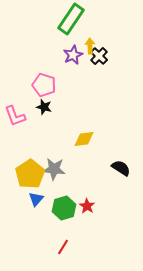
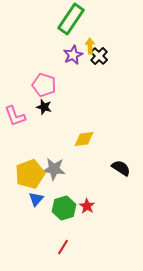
yellow pentagon: rotated 12 degrees clockwise
